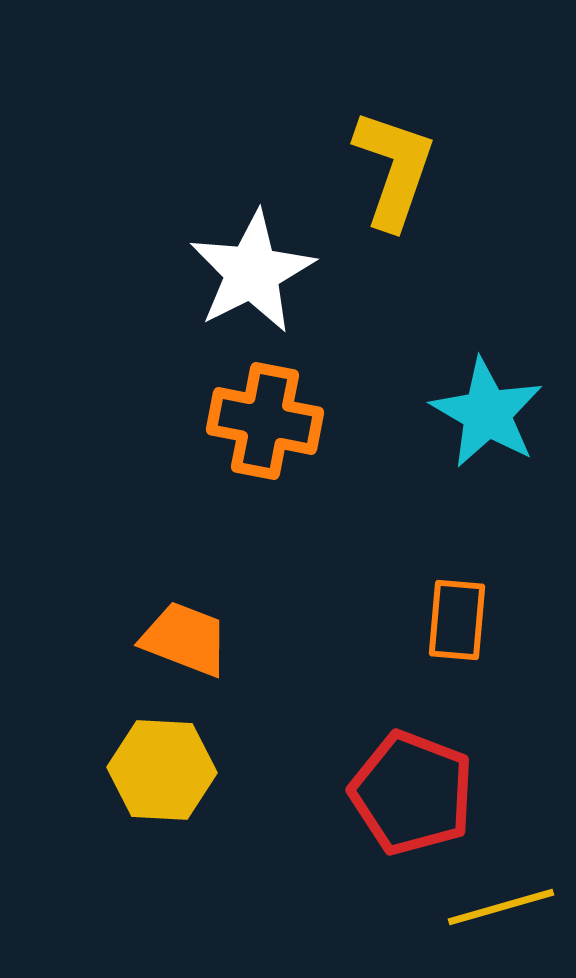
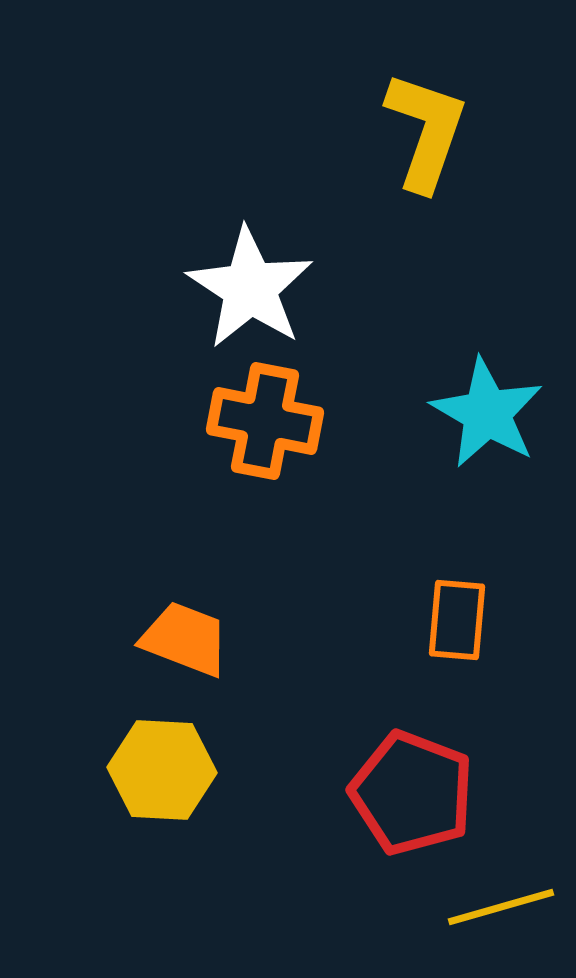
yellow L-shape: moved 32 px right, 38 px up
white star: moved 2 px left, 16 px down; rotated 12 degrees counterclockwise
